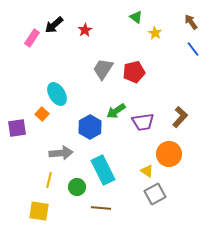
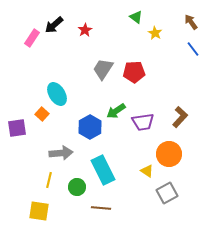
red pentagon: rotated 10 degrees clockwise
gray square: moved 12 px right, 1 px up
